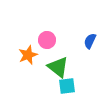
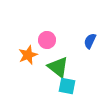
cyan square: rotated 18 degrees clockwise
